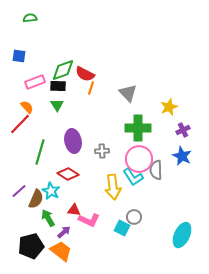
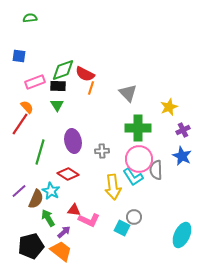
red line: rotated 10 degrees counterclockwise
